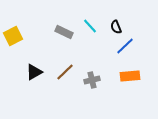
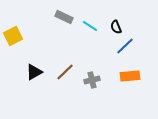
cyan line: rotated 14 degrees counterclockwise
gray rectangle: moved 15 px up
